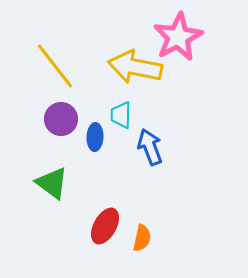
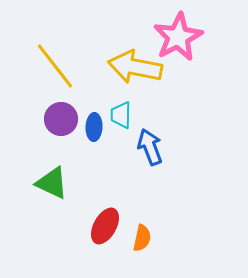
blue ellipse: moved 1 px left, 10 px up
green triangle: rotated 12 degrees counterclockwise
